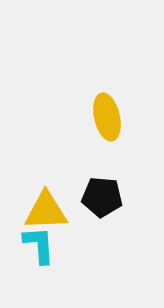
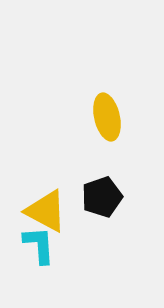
black pentagon: rotated 24 degrees counterclockwise
yellow triangle: rotated 30 degrees clockwise
